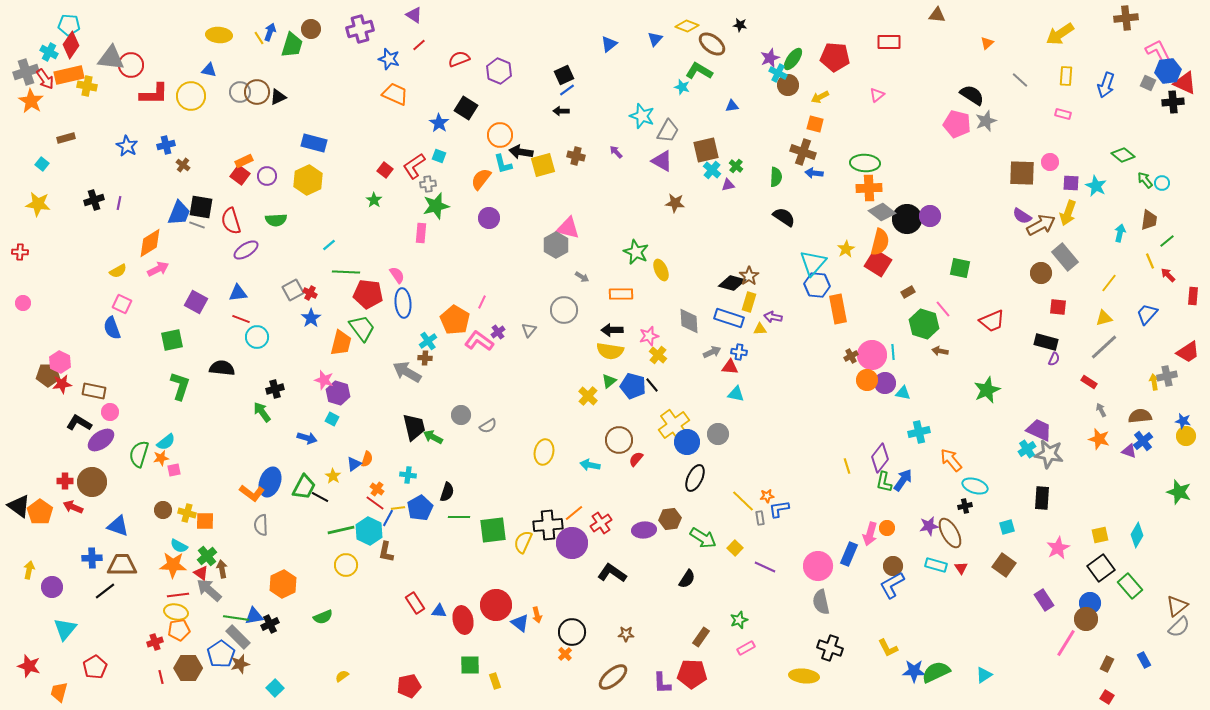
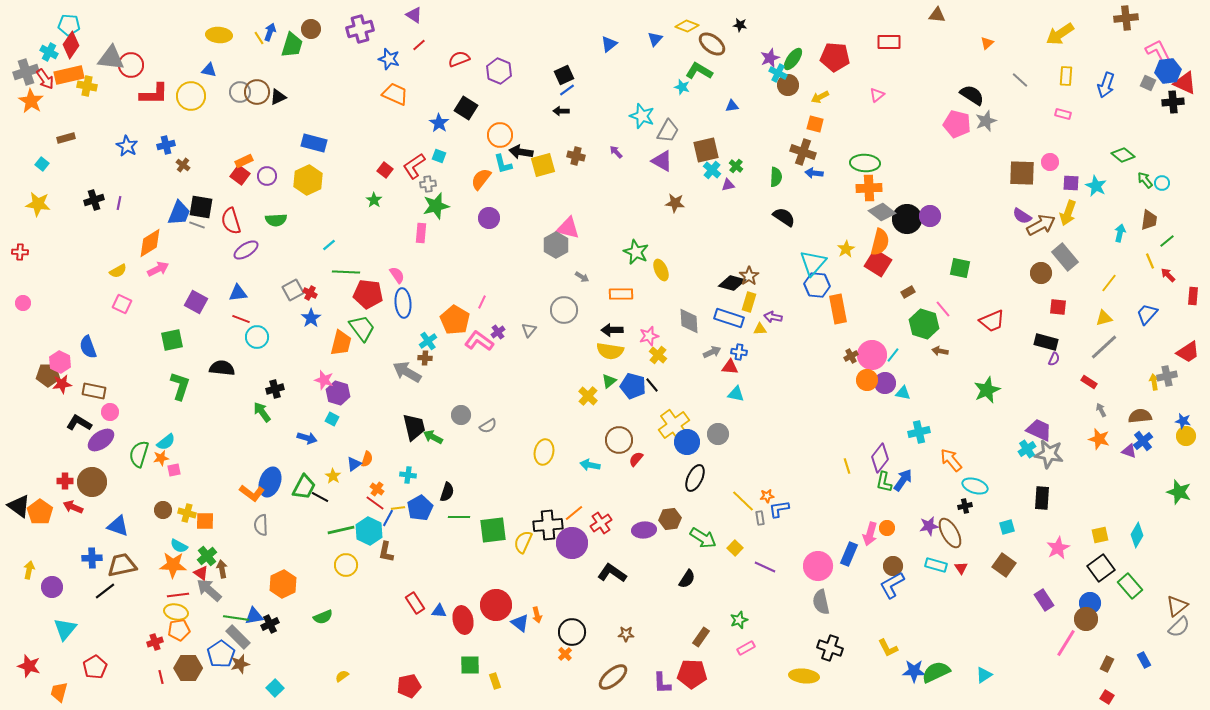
blue semicircle at (112, 328): moved 24 px left, 19 px down
cyan line at (893, 352): moved 3 px down; rotated 42 degrees clockwise
brown trapezoid at (122, 565): rotated 12 degrees counterclockwise
